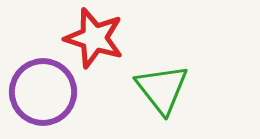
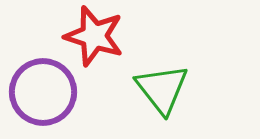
red star: moved 2 px up
